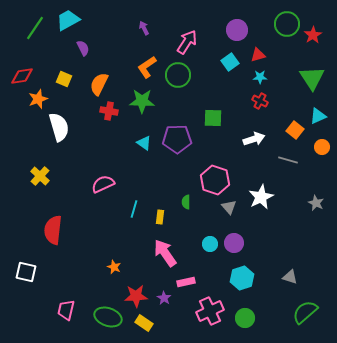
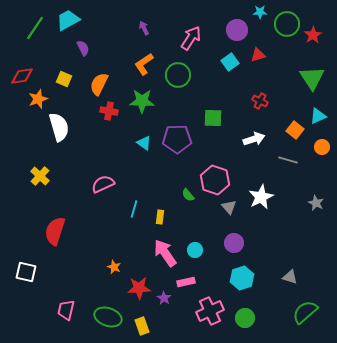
pink arrow at (187, 42): moved 4 px right, 4 px up
orange L-shape at (147, 67): moved 3 px left, 3 px up
cyan star at (260, 77): moved 65 px up
green semicircle at (186, 202): moved 2 px right, 7 px up; rotated 40 degrees counterclockwise
red semicircle at (53, 230): moved 2 px right, 1 px down; rotated 12 degrees clockwise
cyan circle at (210, 244): moved 15 px left, 6 px down
red star at (136, 296): moved 3 px right, 8 px up
yellow rectangle at (144, 323): moved 2 px left, 3 px down; rotated 36 degrees clockwise
